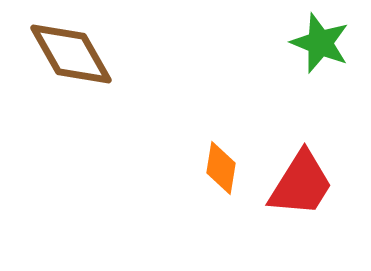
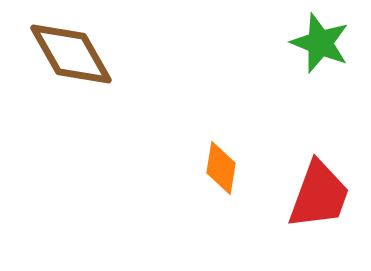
red trapezoid: moved 18 px right, 11 px down; rotated 12 degrees counterclockwise
